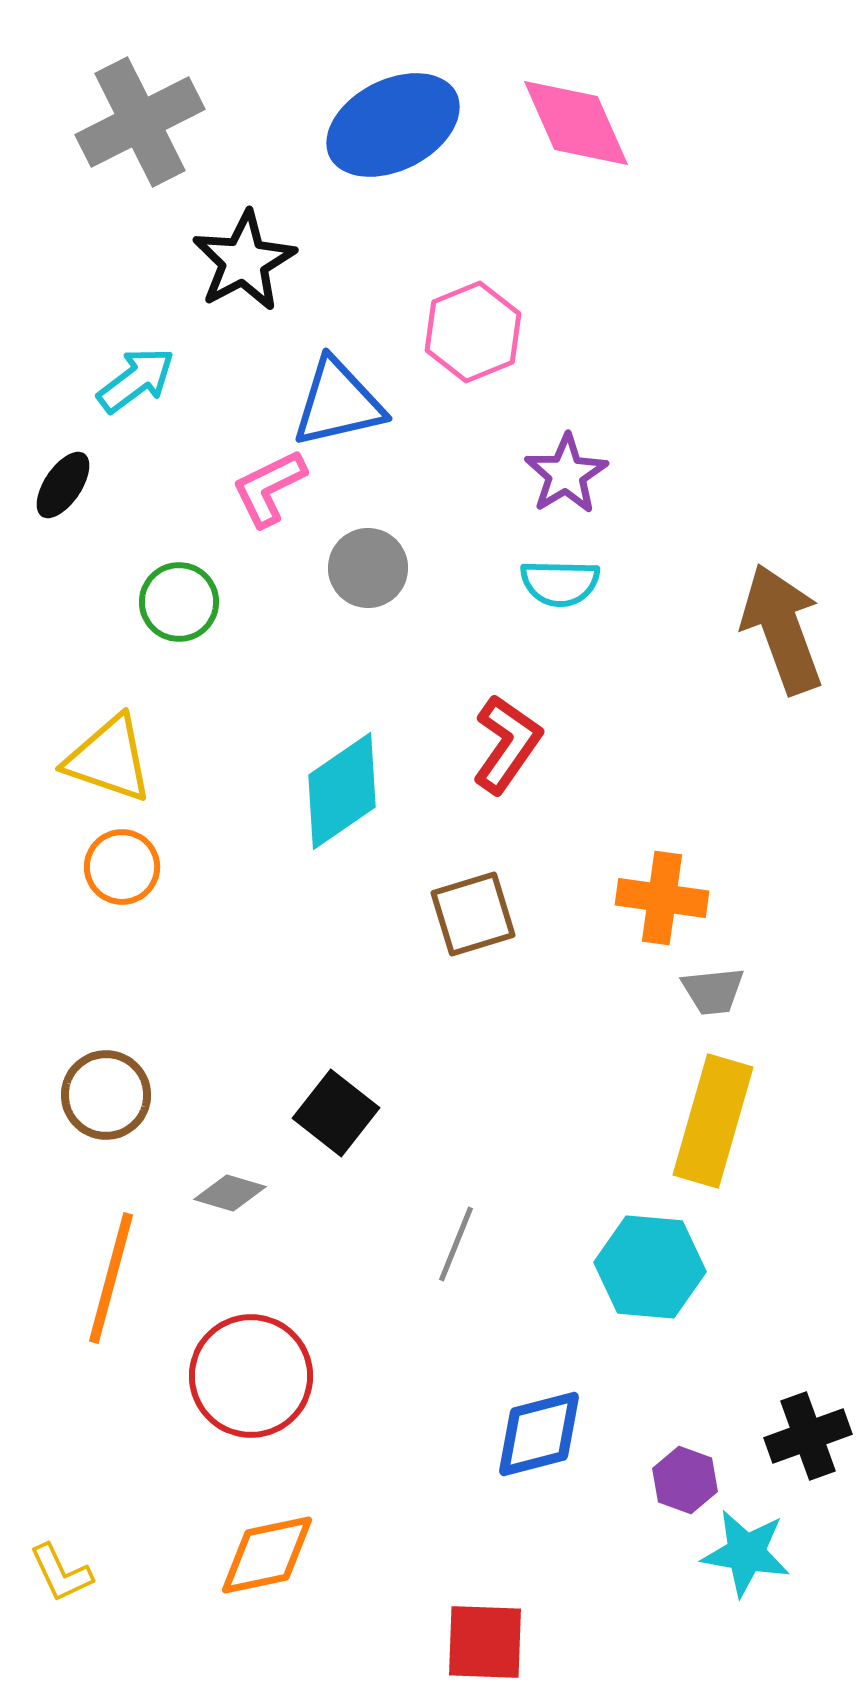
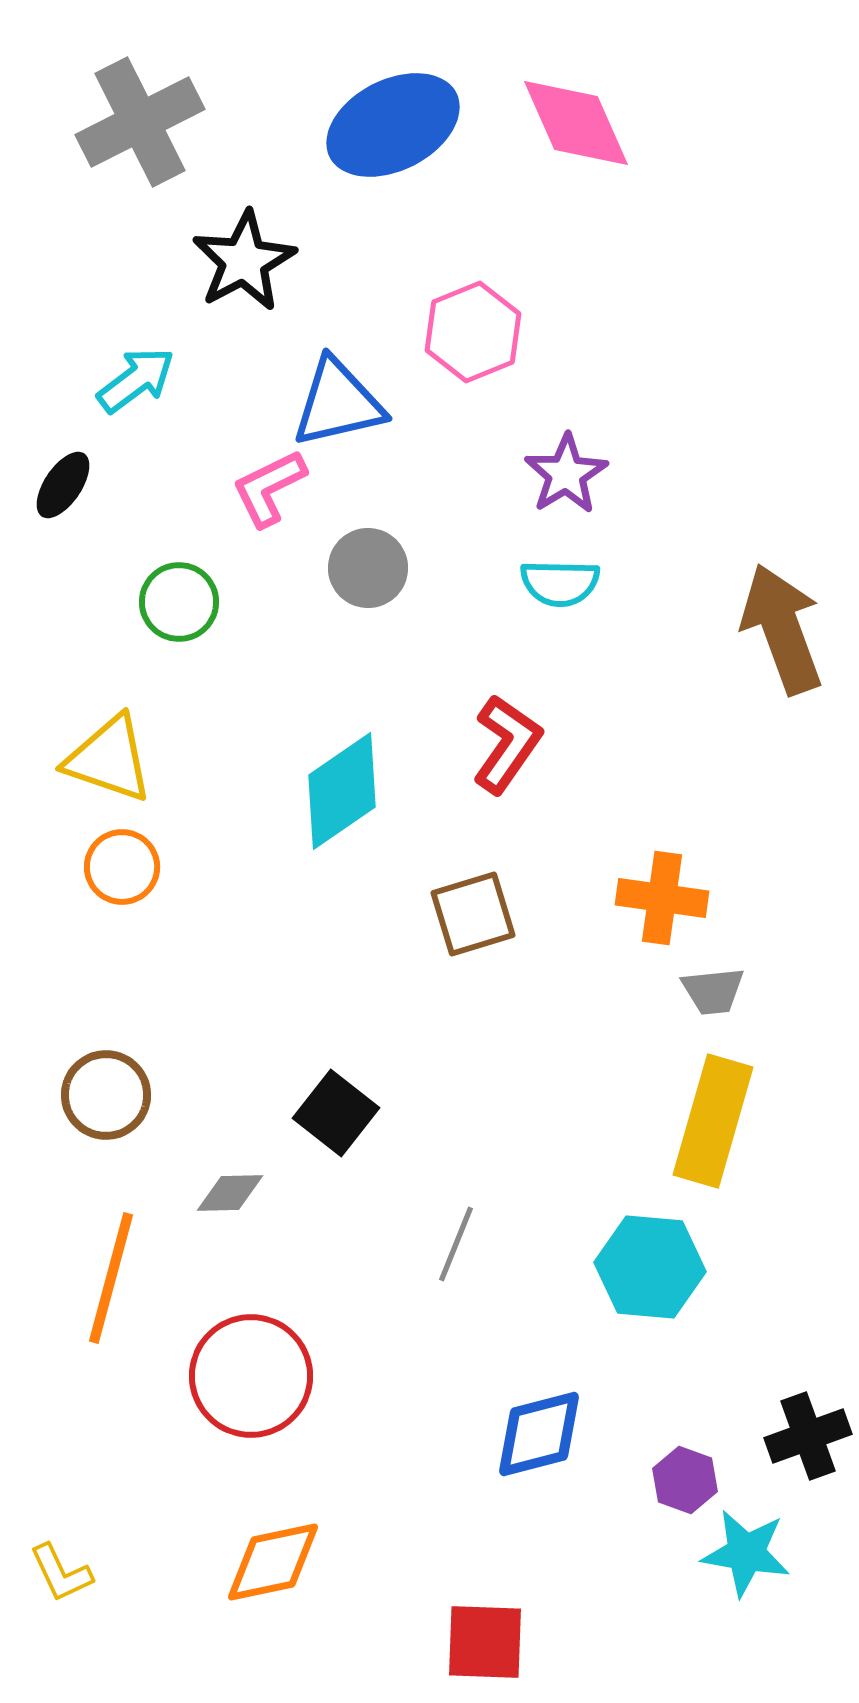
gray diamond: rotated 18 degrees counterclockwise
orange diamond: moved 6 px right, 7 px down
